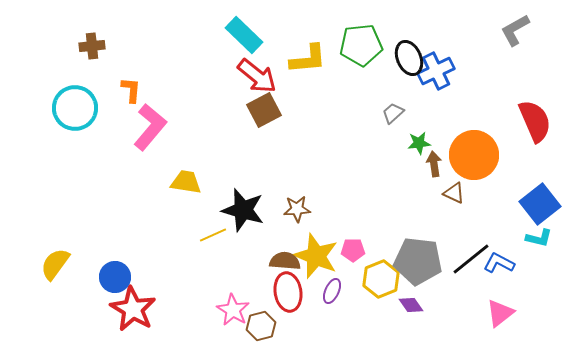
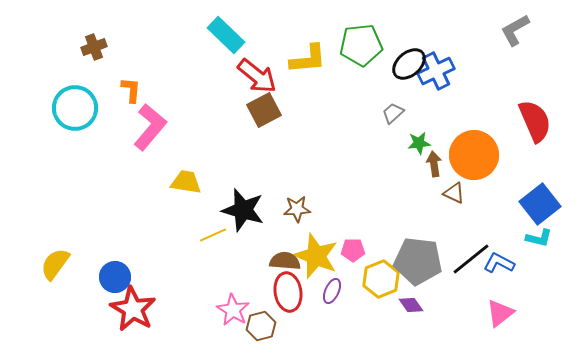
cyan rectangle: moved 18 px left
brown cross: moved 2 px right, 1 px down; rotated 15 degrees counterclockwise
black ellipse: moved 6 px down; rotated 72 degrees clockwise
